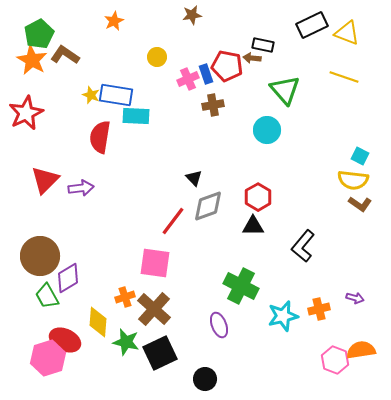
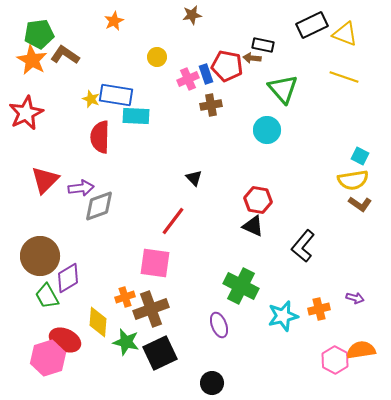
yellow triangle at (347, 33): moved 2 px left, 1 px down
green pentagon at (39, 34): rotated 20 degrees clockwise
green triangle at (285, 90): moved 2 px left, 1 px up
yellow star at (91, 95): moved 4 px down
brown cross at (213, 105): moved 2 px left
red semicircle at (100, 137): rotated 8 degrees counterclockwise
yellow semicircle at (353, 180): rotated 16 degrees counterclockwise
red hexagon at (258, 197): moved 3 px down; rotated 20 degrees counterclockwise
gray diamond at (208, 206): moved 109 px left
black triangle at (253, 226): rotated 25 degrees clockwise
brown cross at (154, 309): moved 3 px left; rotated 28 degrees clockwise
pink hexagon at (335, 360): rotated 8 degrees clockwise
black circle at (205, 379): moved 7 px right, 4 px down
